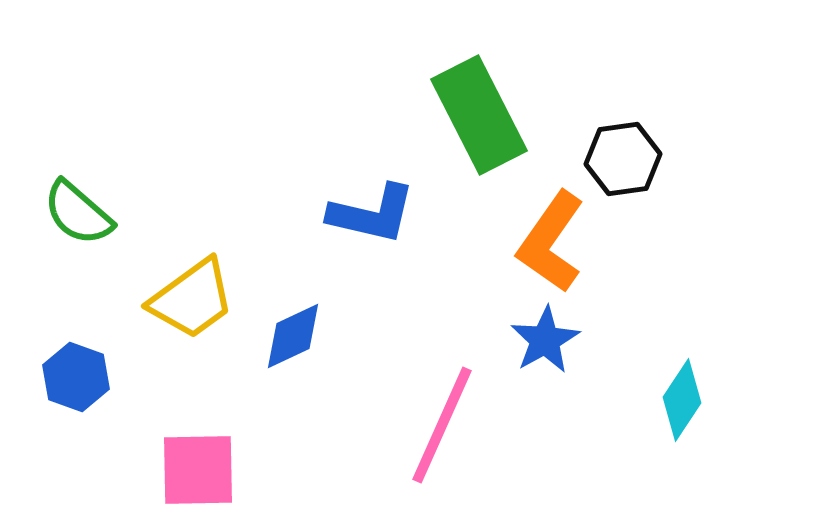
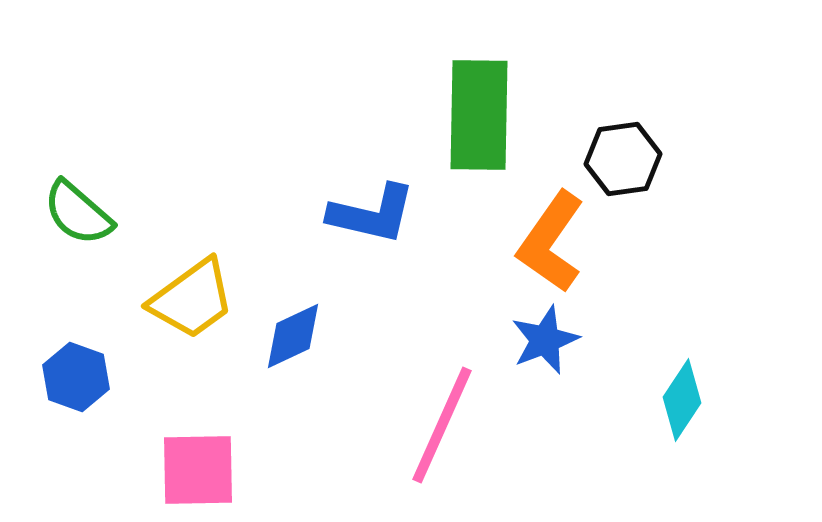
green rectangle: rotated 28 degrees clockwise
blue star: rotated 8 degrees clockwise
